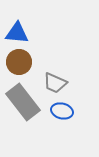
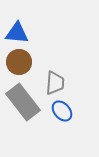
gray trapezoid: rotated 110 degrees counterclockwise
blue ellipse: rotated 35 degrees clockwise
